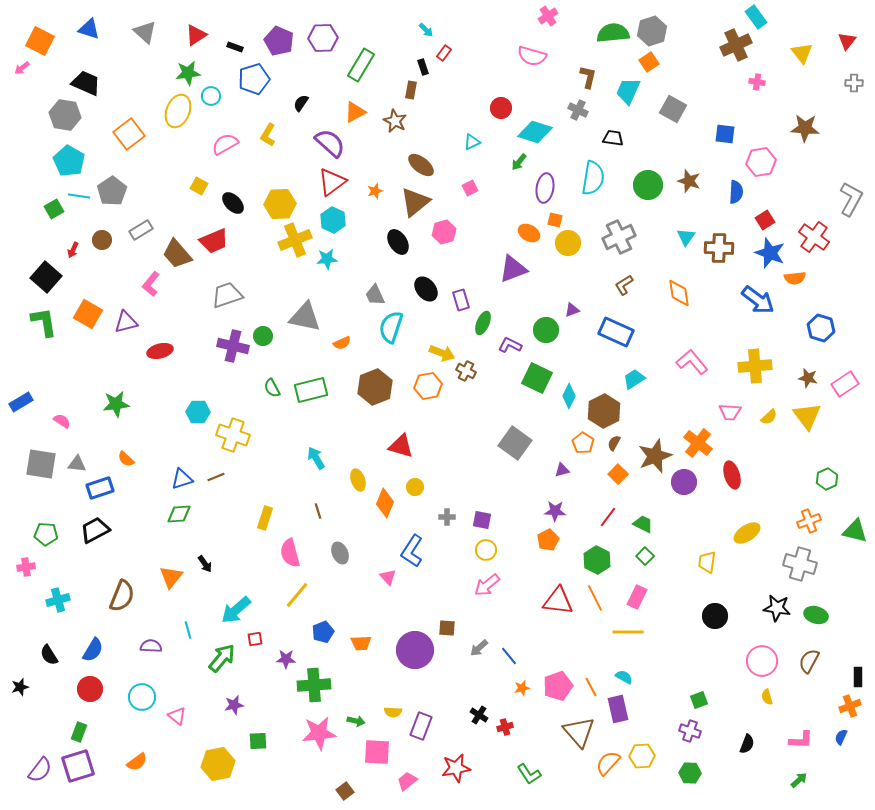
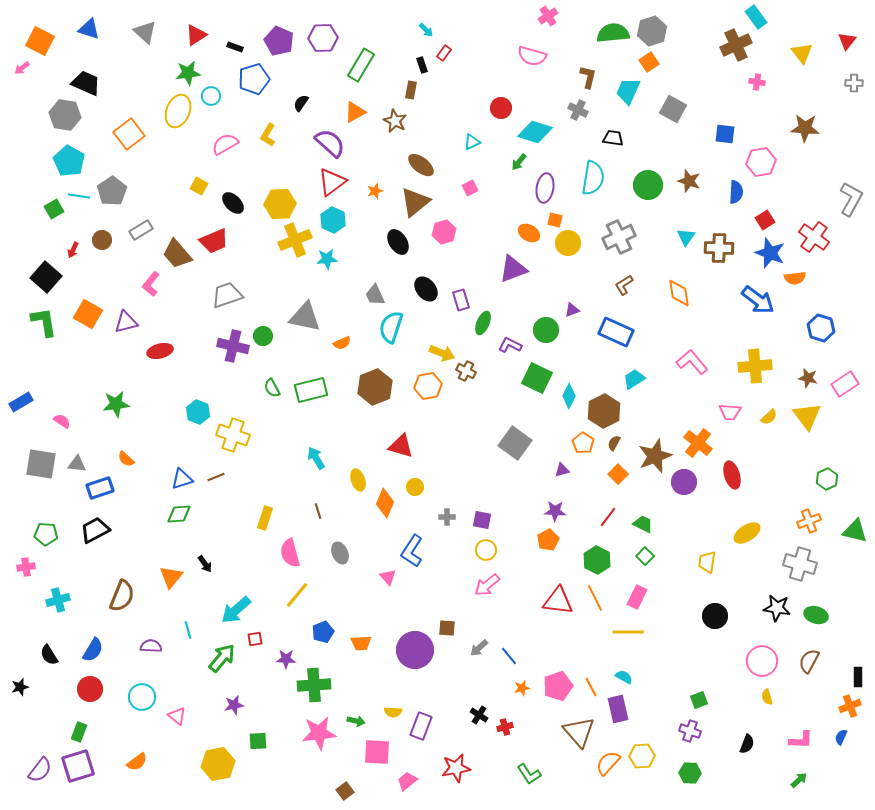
black rectangle at (423, 67): moved 1 px left, 2 px up
cyan hexagon at (198, 412): rotated 20 degrees clockwise
